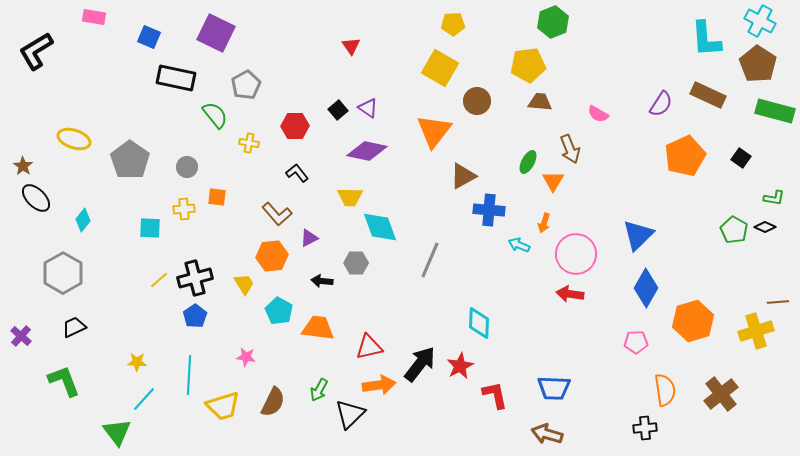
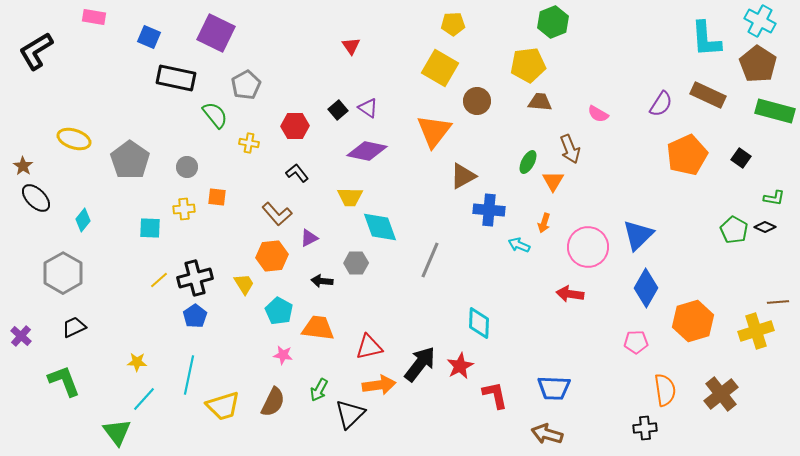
orange pentagon at (685, 156): moved 2 px right, 1 px up
pink circle at (576, 254): moved 12 px right, 7 px up
pink star at (246, 357): moved 37 px right, 2 px up
cyan line at (189, 375): rotated 9 degrees clockwise
